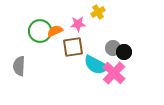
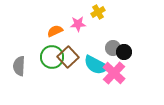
green circle: moved 12 px right, 26 px down
brown square: moved 5 px left, 10 px down; rotated 35 degrees counterclockwise
